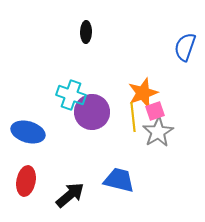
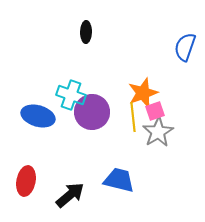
blue ellipse: moved 10 px right, 16 px up
